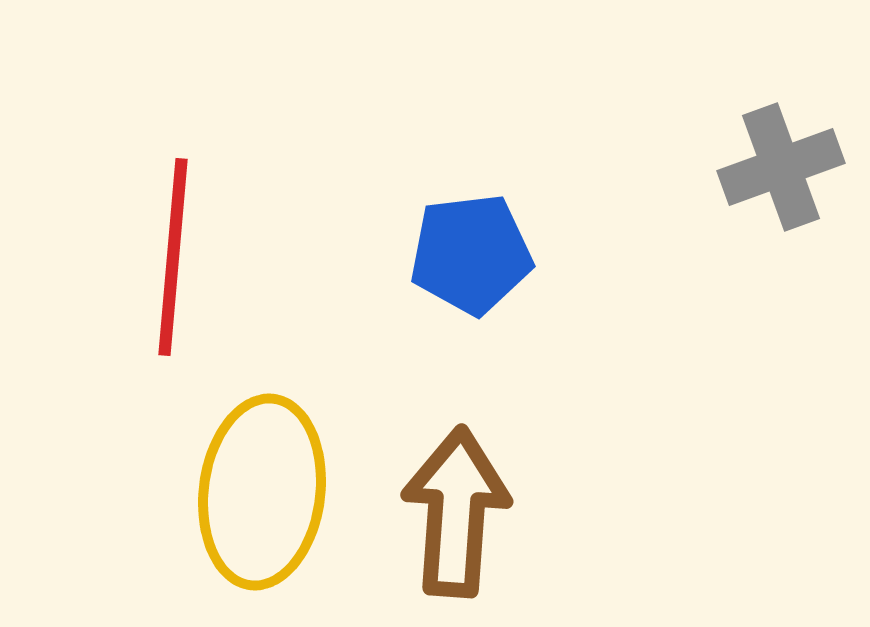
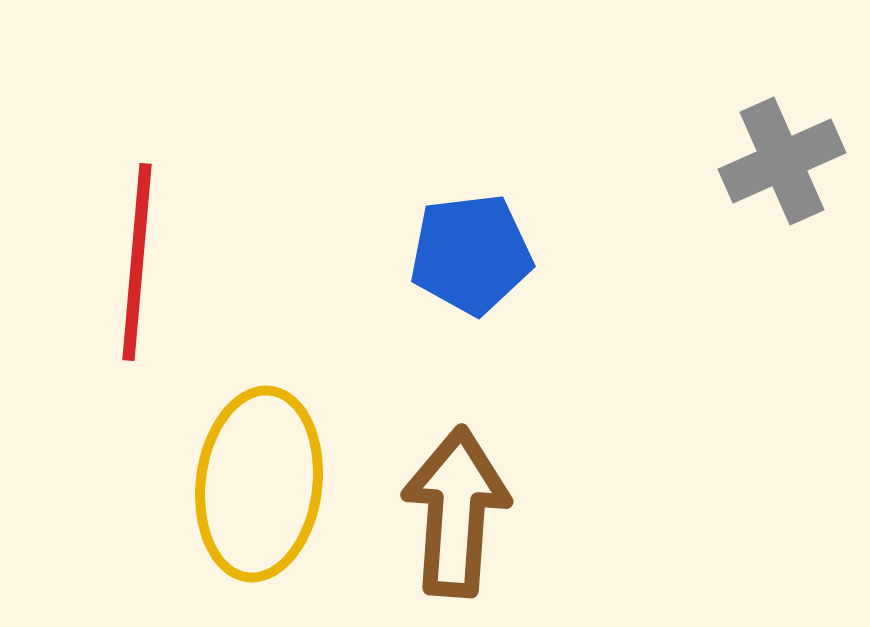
gray cross: moved 1 px right, 6 px up; rotated 4 degrees counterclockwise
red line: moved 36 px left, 5 px down
yellow ellipse: moved 3 px left, 8 px up
